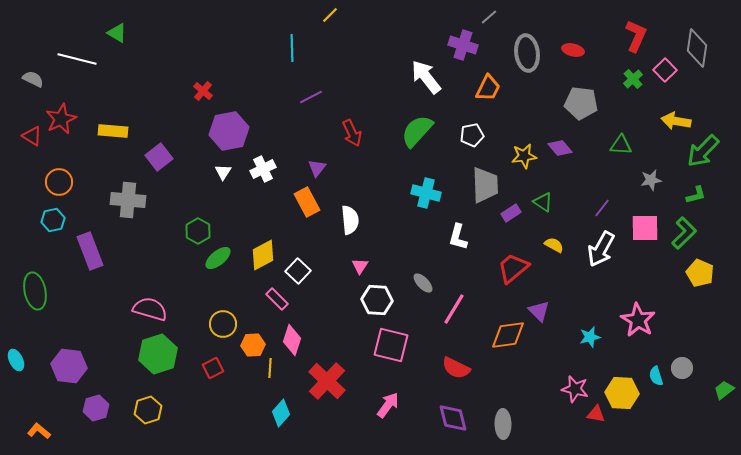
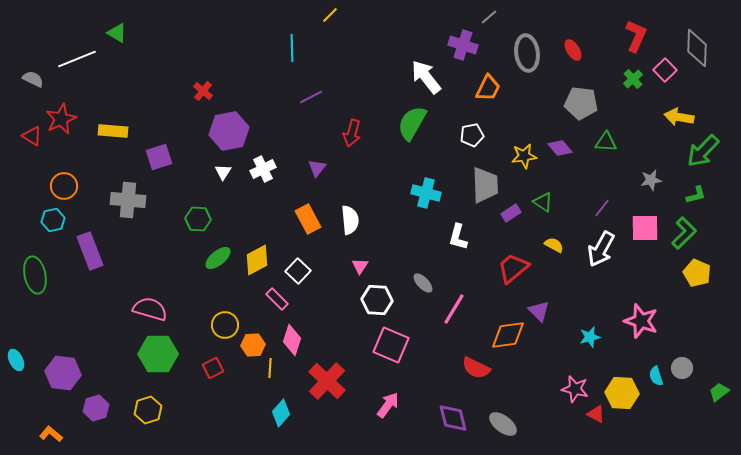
gray diamond at (697, 48): rotated 6 degrees counterclockwise
red ellipse at (573, 50): rotated 45 degrees clockwise
white line at (77, 59): rotated 36 degrees counterclockwise
yellow arrow at (676, 121): moved 3 px right, 4 px up
green semicircle at (417, 131): moved 5 px left, 8 px up; rotated 12 degrees counterclockwise
red arrow at (352, 133): rotated 40 degrees clockwise
green triangle at (621, 145): moved 15 px left, 3 px up
purple square at (159, 157): rotated 20 degrees clockwise
orange circle at (59, 182): moved 5 px right, 4 px down
orange rectangle at (307, 202): moved 1 px right, 17 px down
green hexagon at (198, 231): moved 12 px up; rotated 25 degrees counterclockwise
yellow diamond at (263, 255): moved 6 px left, 5 px down
yellow pentagon at (700, 273): moved 3 px left
green ellipse at (35, 291): moved 16 px up
pink star at (638, 320): moved 3 px right, 1 px down; rotated 12 degrees counterclockwise
yellow circle at (223, 324): moved 2 px right, 1 px down
pink square at (391, 345): rotated 9 degrees clockwise
green hexagon at (158, 354): rotated 18 degrees clockwise
purple hexagon at (69, 366): moved 6 px left, 7 px down
red semicircle at (456, 368): moved 20 px right
green trapezoid at (724, 390): moved 5 px left, 2 px down
red triangle at (596, 414): rotated 18 degrees clockwise
gray ellipse at (503, 424): rotated 52 degrees counterclockwise
orange L-shape at (39, 431): moved 12 px right, 3 px down
